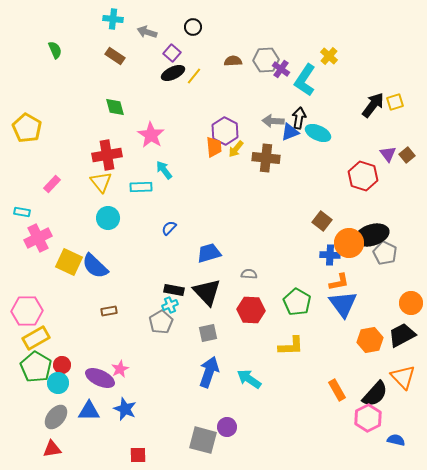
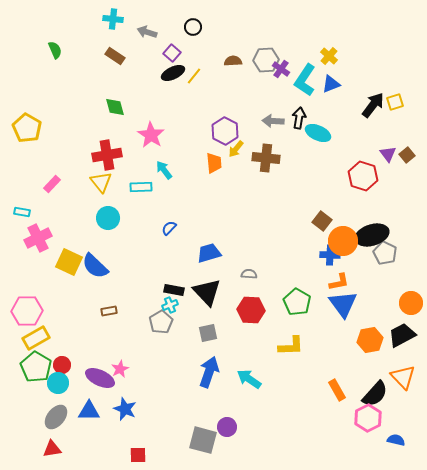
blue triangle at (290, 132): moved 41 px right, 48 px up
orange trapezoid at (214, 147): moved 16 px down
orange circle at (349, 243): moved 6 px left, 2 px up
